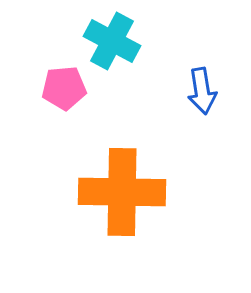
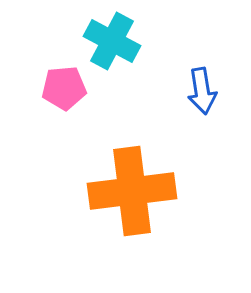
orange cross: moved 10 px right, 1 px up; rotated 8 degrees counterclockwise
